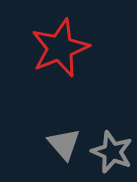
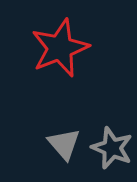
gray star: moved 4 px up
